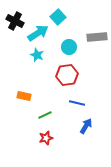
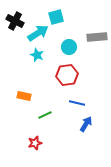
cyan square: moved 2 px left; rotated 28 degrees clockwise
blue arrow: moved 2 px up
red star: moved 11 px left, 5 px down
